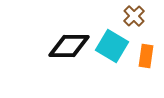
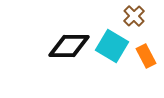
orange rectangle: rotated 35 degrees counterclockwise
